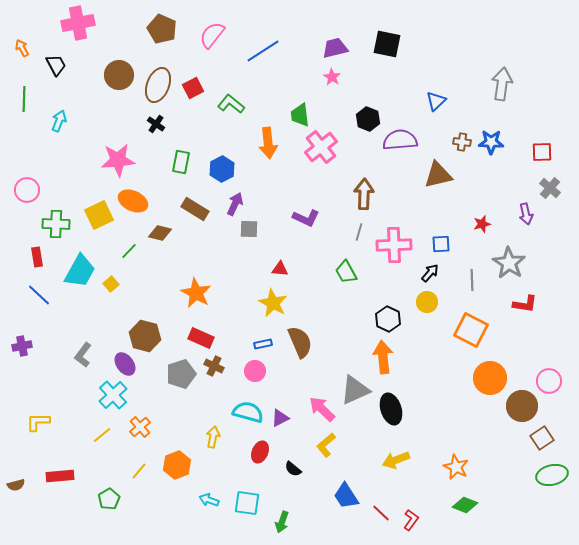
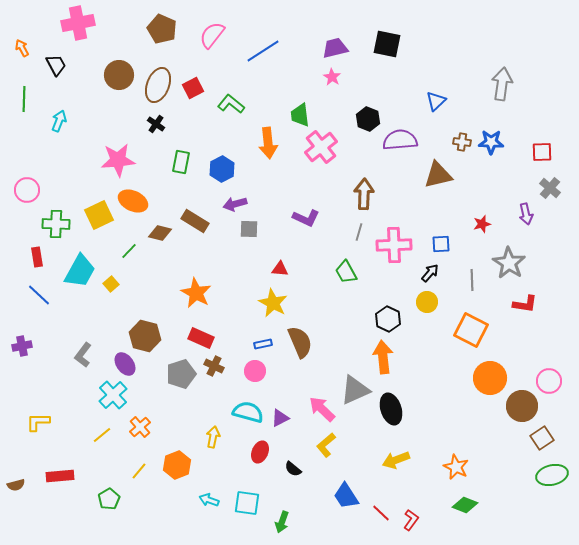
purple arrow at (235, 204): rotated 130 degrees counterclockwise
brown rectangle at (195, 209): moved 12 px down
